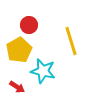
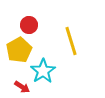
cyan star: rotated 25 degrees clockwise
red arrow: moved 5 px right
